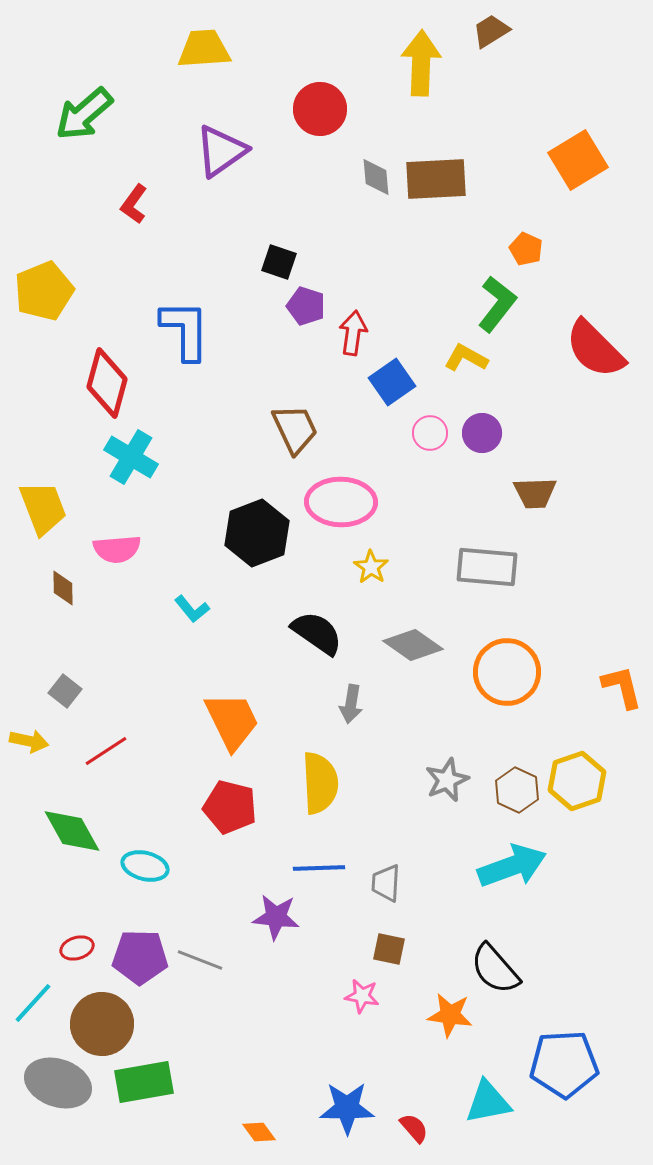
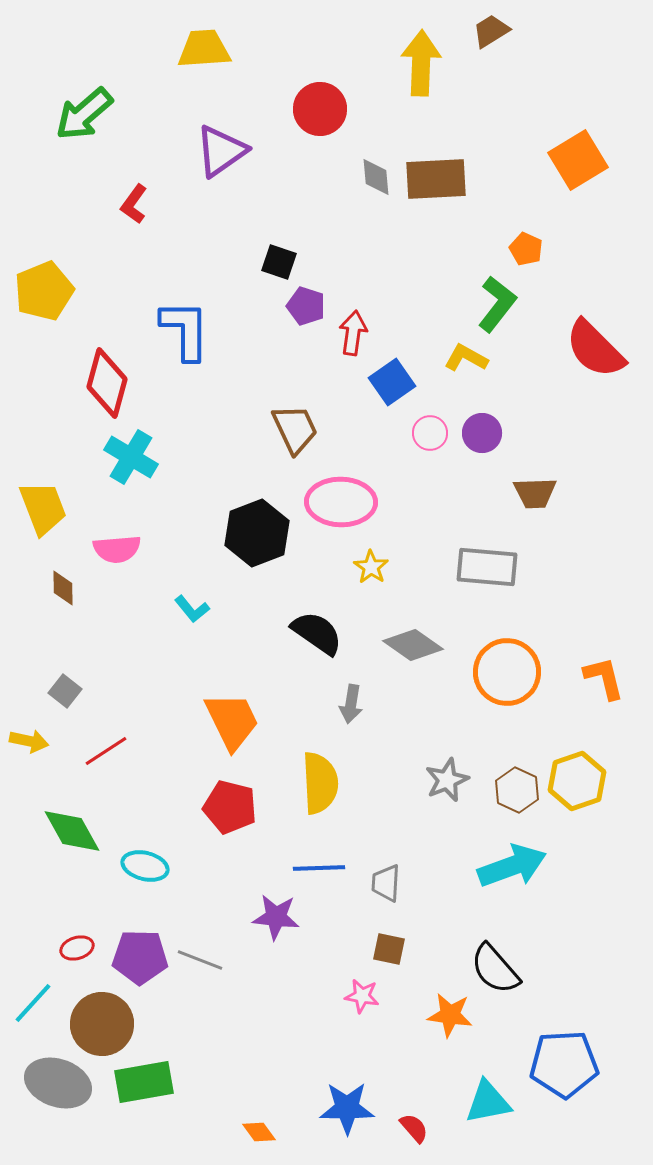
orange L-shape at (622, 687): moved 18 px left, 9 px up
